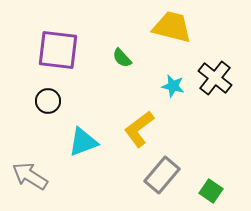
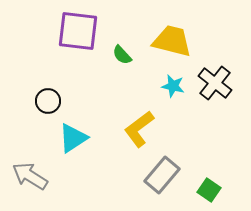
yellow trapezoid: moved 14 px down
purple square: moved 20 px right, 19 px up
green semicircle: moved 3 px up
black cross: moved 5 px down
cyan triangle: moved 10 px left, 4 px up; rotated 12 degrees counterclockwise
green square: moved 2 px left, 1 px up
